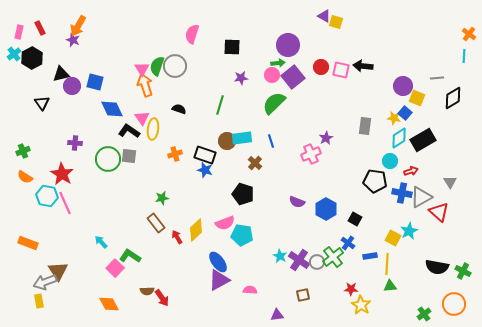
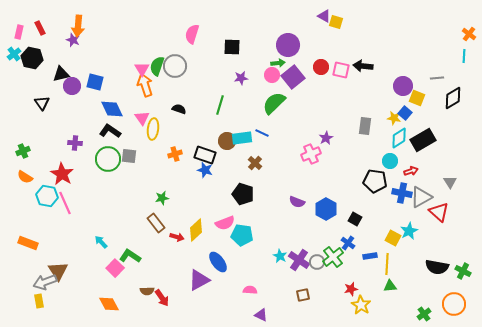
orange arrow at (78, 26): rotated 25 degrees counterclockwise
black hexagon at (32, 58): rotated 20 degrees counterclockwise
black L-shape at (129, 131): moved 19 px left
blue line at (271, 141): moved 9 px left, 8 px up; rotated 48 degrees counterclockwise
red arrow at (177, 237): rotated 136 degrees clockwise
purple triangle at (219, 280): moved 20 px left
red star at (351, 289): rotated 16 degrees counterclockwise
purple triangle at (277, 315): moved 16 px left; rotated 32 degrees clockwise
